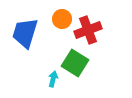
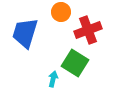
orange circle: moved 1 px left, 7 px up
